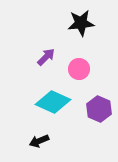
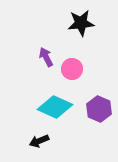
purple arrow: rotated 72 degrees counterclockwise
pink circle: moved 7 px left
cyan diamond: moved 2 px right, 5 px down
